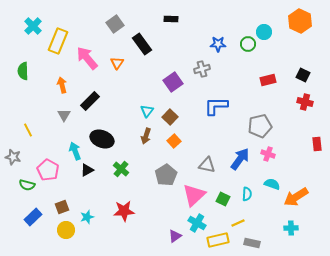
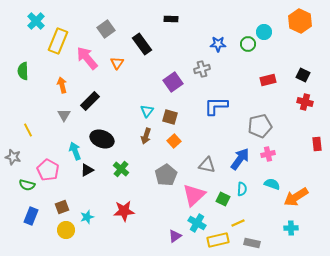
gray square at (115, 24): moved 9 px left, 5 px down
cyan cross at (33, 26): moved 3 px right, 5 px up
brown square at (170, 117): rotated 28 degrees counterclockwise
pink cross at (268, 154): rotated 32 degrees counterclockwise
cyan semicircle at (247, 194): moved 5 px left, 5 px up
blue rectangle at (33, 217): moved 2 px left, 1 px up; rotated 24 degrees counterclockwise
